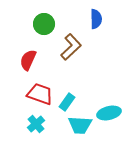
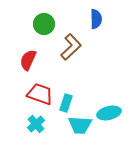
cyan rectangle: moved 1 px left, 1 px down; rotated 18 degrees counterclockwise
